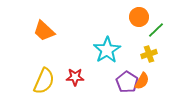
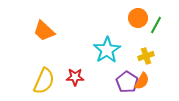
orange circle: moved 1 px left, 1 px down
green line: moved 5 px up; rotated 18 degrees counterclockwise
yellow cross: moved 3 px left, 2 px down
